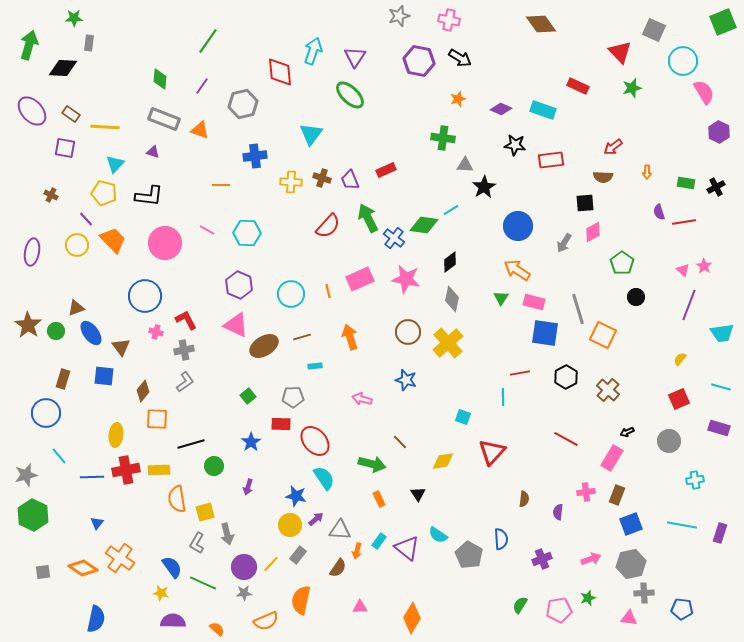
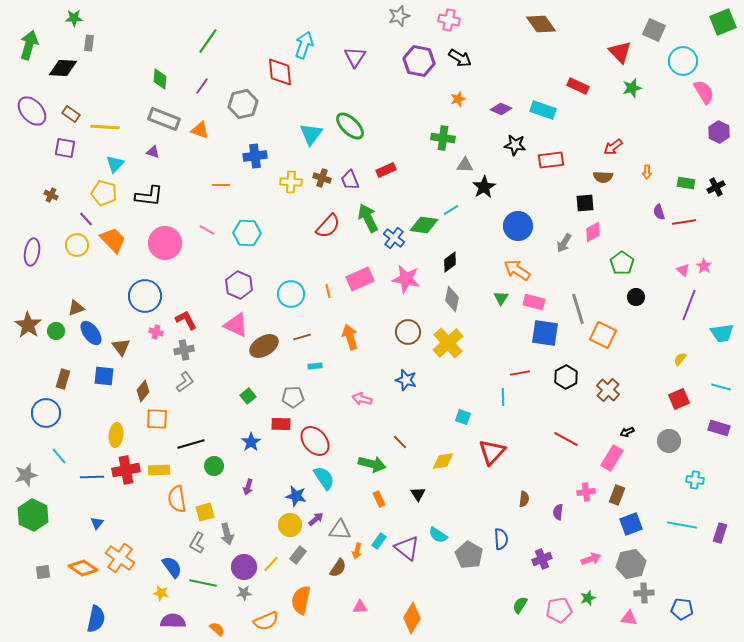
cyan arrow at (313, 51): moved 9 px left, 6 px up
green ellipse at (350, 95): moved 31 px down
cyan cross at (695, 480): rotated 18 degrees clockwise
green line at (203, 583): rotated 12 degrees counterclockwise
